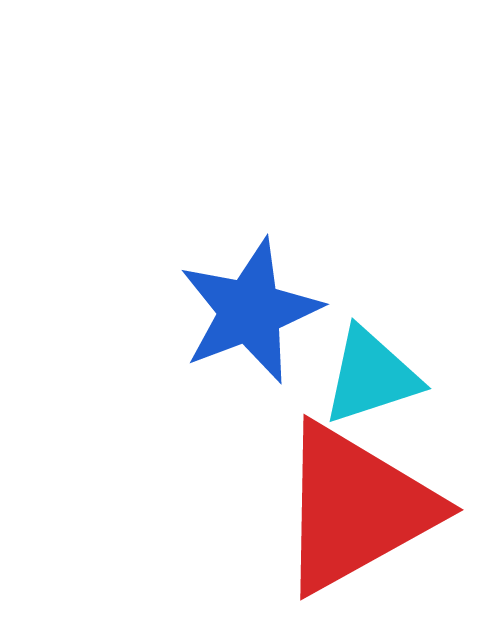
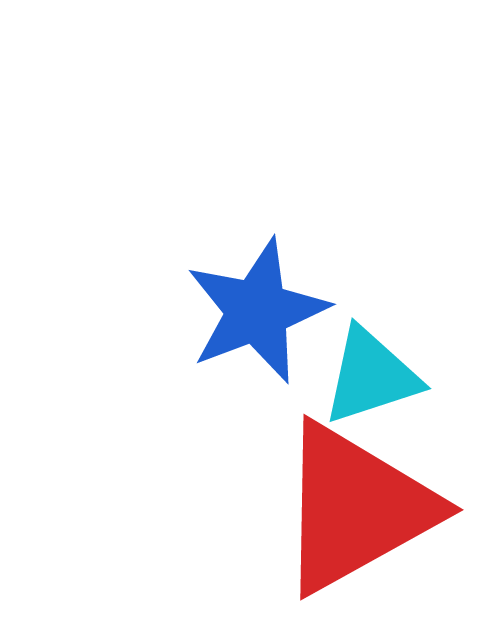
blue star: moved 7 px right
